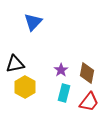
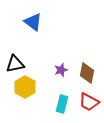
blue triangle: rotated 36 degrees counterclockwise
purple star: rotated 16 degrees clockwise
cyan rectangle: moved 2 px left, 11 px down
red trapezoid: rotated 80 degrees clockwise
